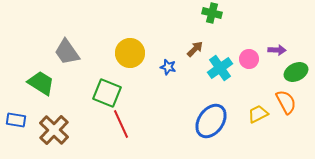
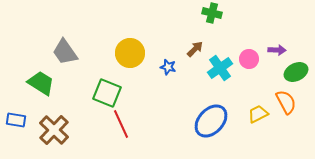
gray trapezoid: moved 2 px left
blue ellipse: rotated 8 degrees clockwise
